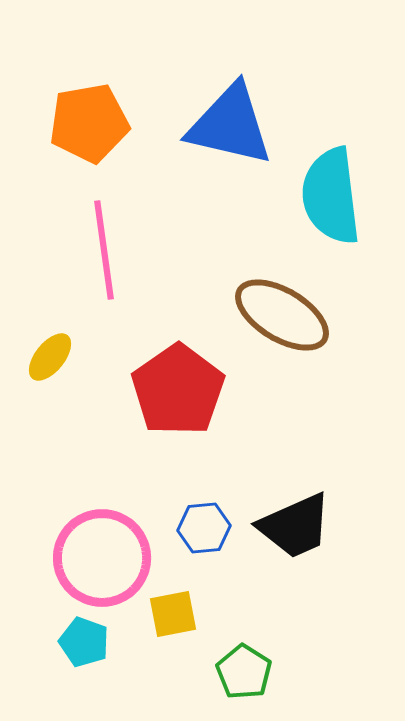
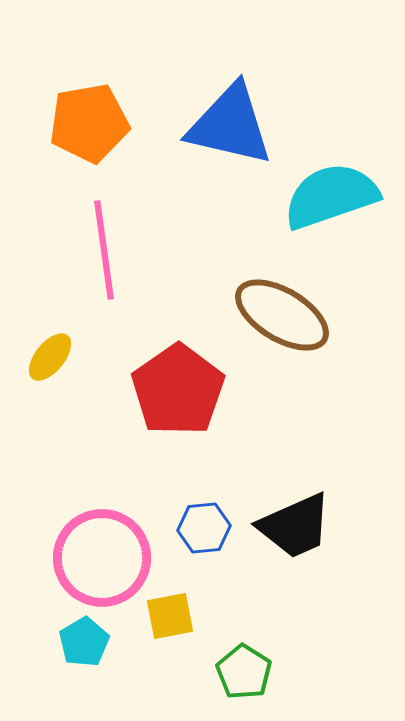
cyan semicircle: rotated 78 degrees clockwise
yellow square: moved 3 px left, 2 px down
cyan pentagon: rotated 21 degrees clockwise
